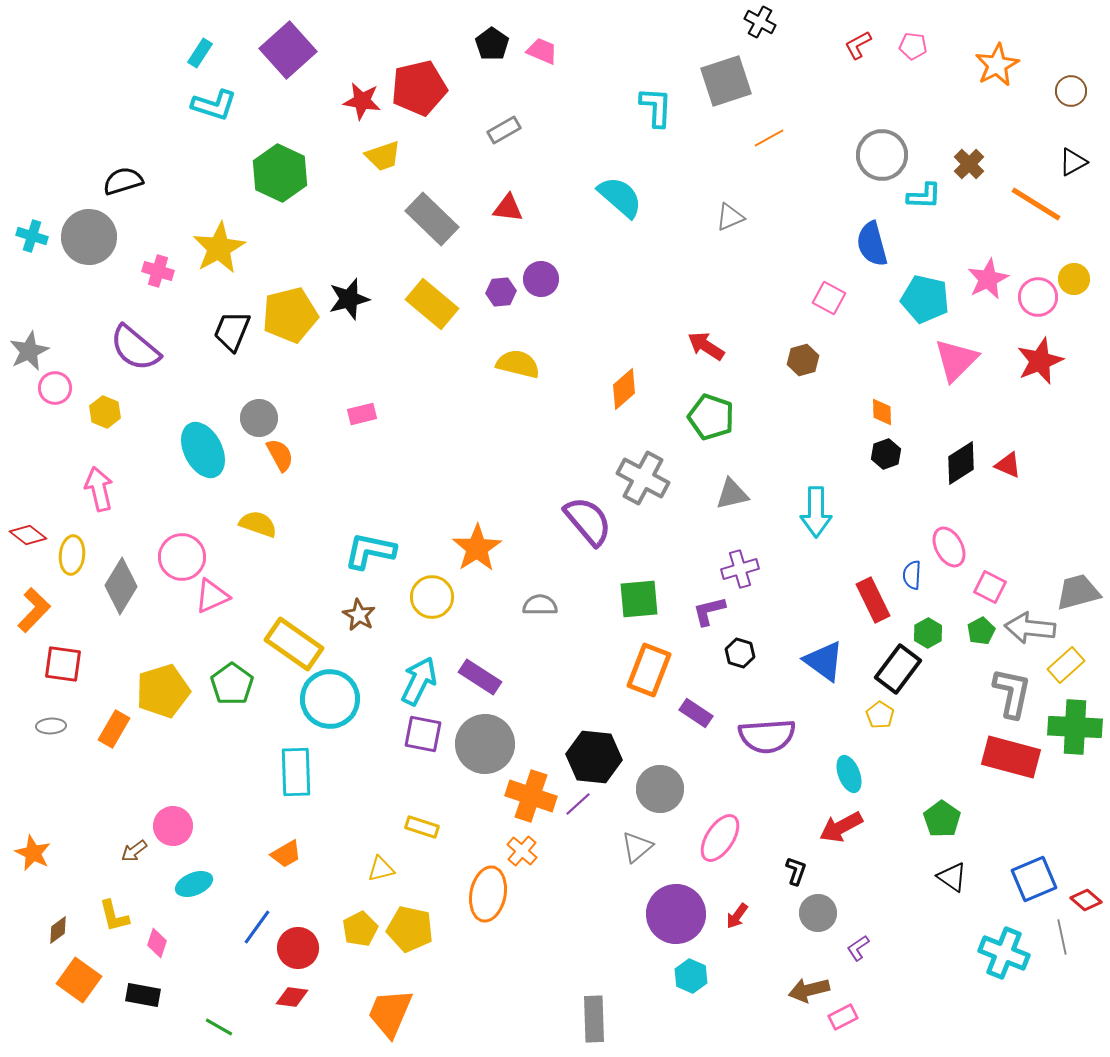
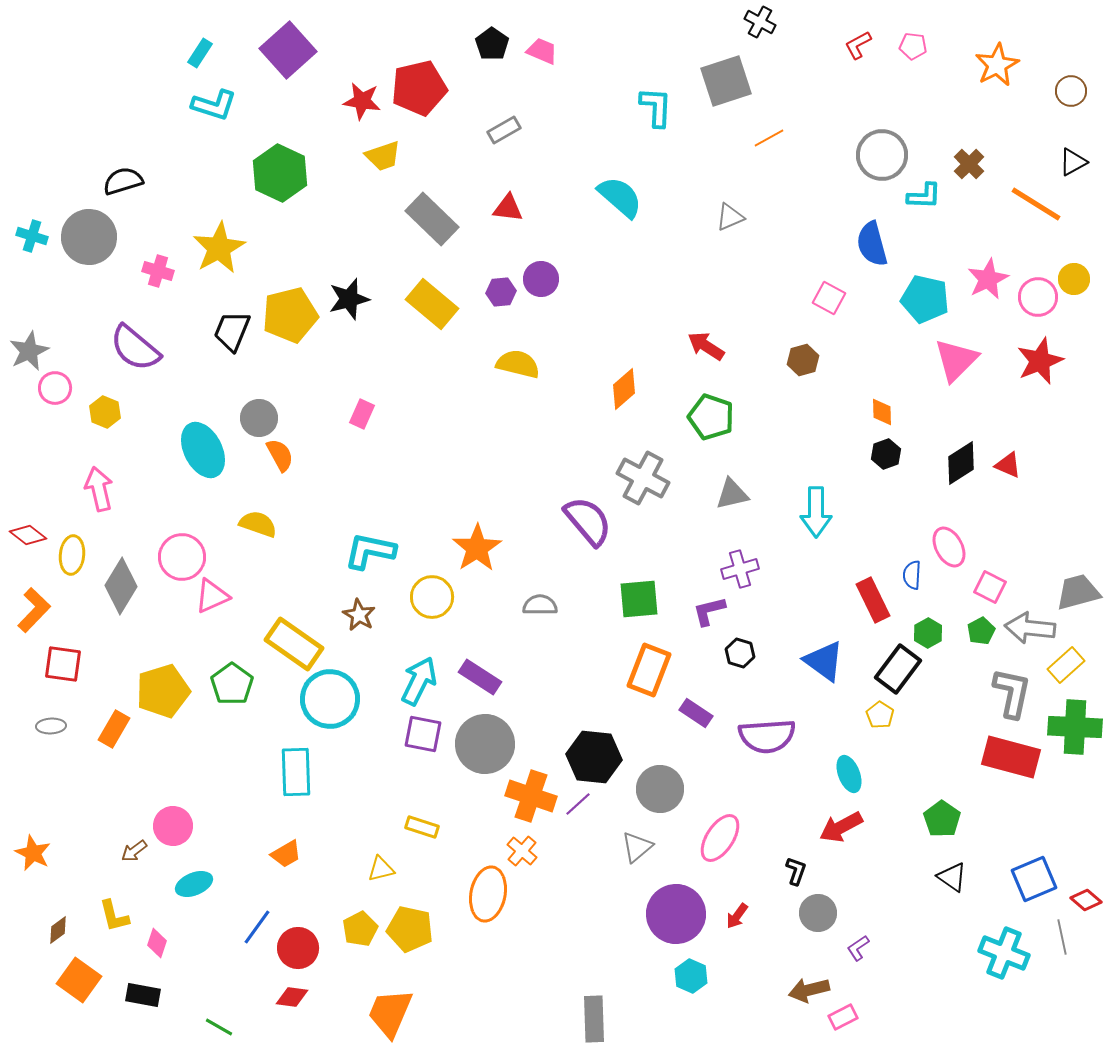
pink rectangle at (362, 414): rotated 52 degrees counterclockwise
